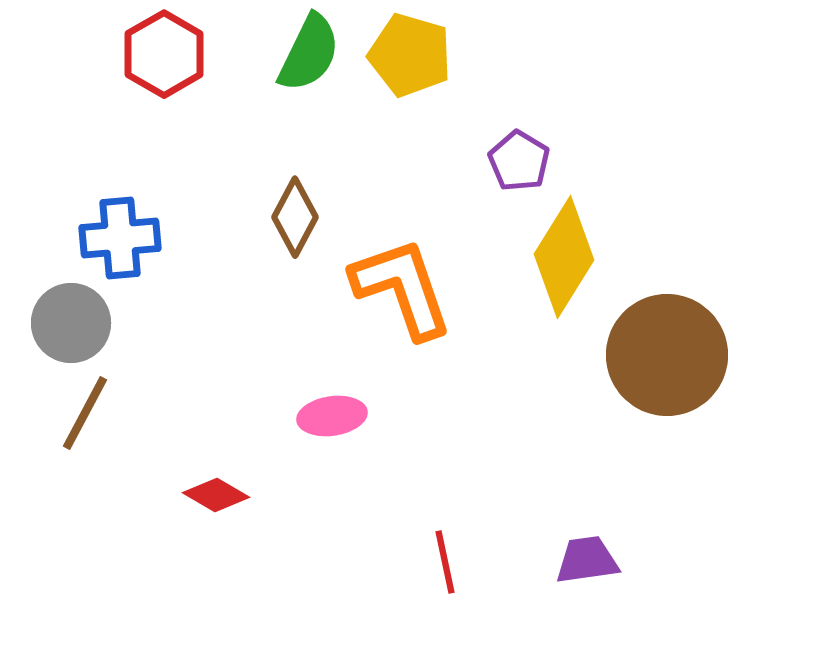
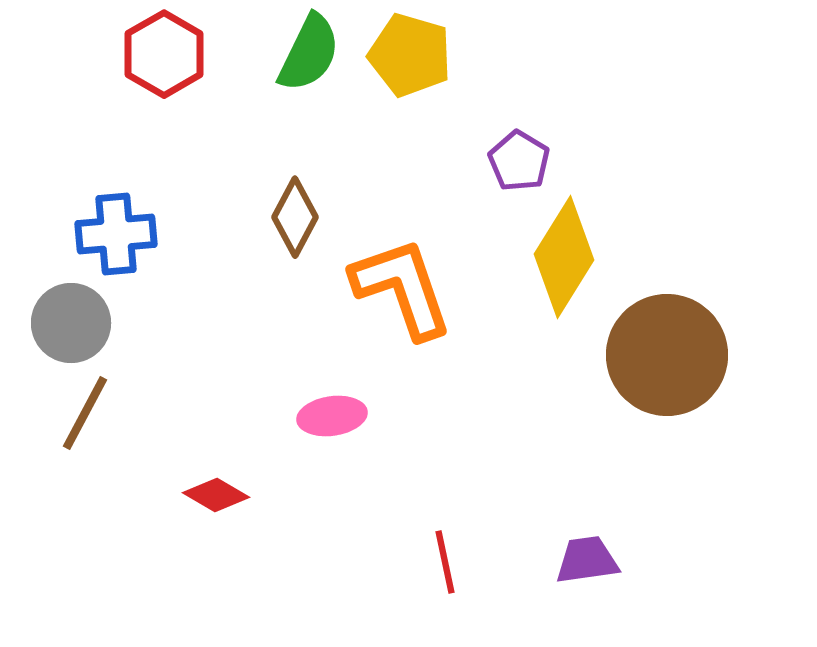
blue cross: moved 4 px left, 4 px up
